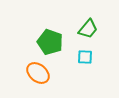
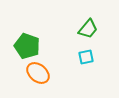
green pentagon: moved 23 px left, 4 px down
cyan square: moved 1 px right; rotated 14 degrees counterclockwise
